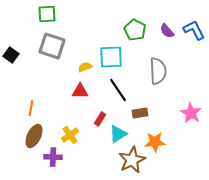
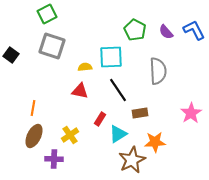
green square: rotated 24 degrees counterclockwise
purple semicircle: moved 1 px left, 1 px down
yellow semicircle: rotated 16 degrees clockwise
red triangle: rotated 12 degrees clockwise
orange line: moved 2 px right
pink star: rotated 10 degrees clockwise
purple cross: moved 1 px right, 2 px down
